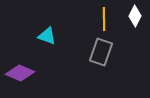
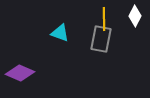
cyan triangle: moved 13 px right, 3 px up
gray rectangle: moved 13 px up; rotated 8 degrees counterclockwise
